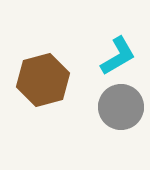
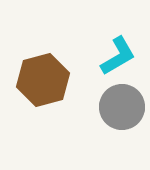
gray circle: moved 1 px right
